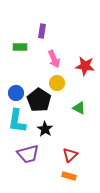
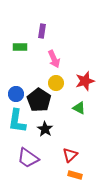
red star: moved 15 px down; rotated 24 degrees counterclockwise
yellow circle: moved 1 px left
blue circle: moved 1 px down
purple trapezoid: moved 4 px down; rotated 50 degrees clockwise
orange rectangle: moved 6 px right, 1 px up
